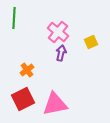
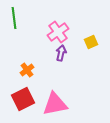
green line: rotated 10 degrees counterclockwise
pink cross: rotated 15 degrees clockwise
